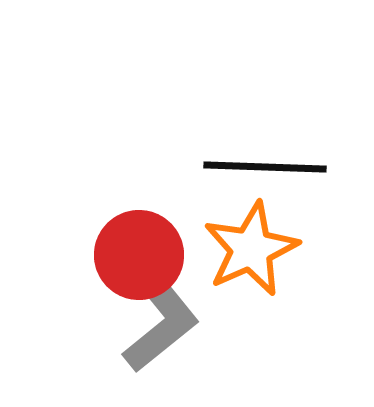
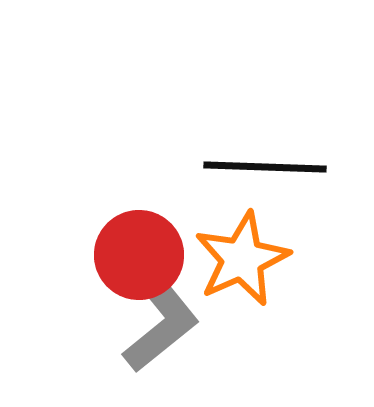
orange star: moved 9 px left, 10 px down
